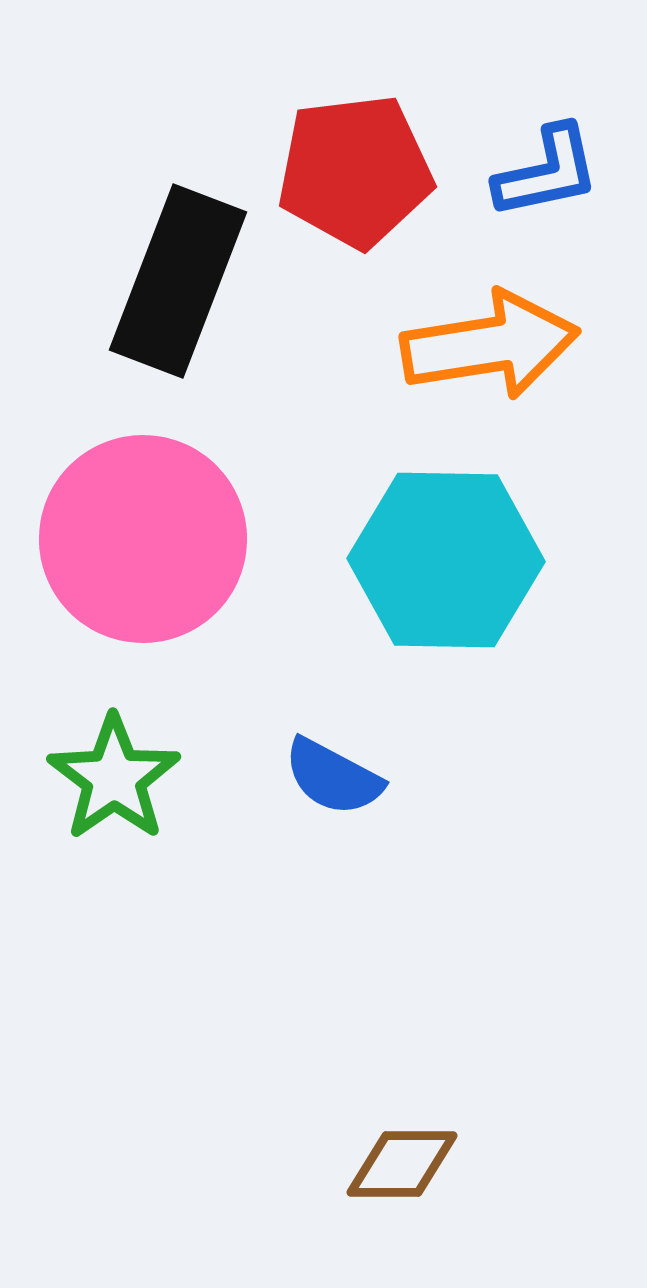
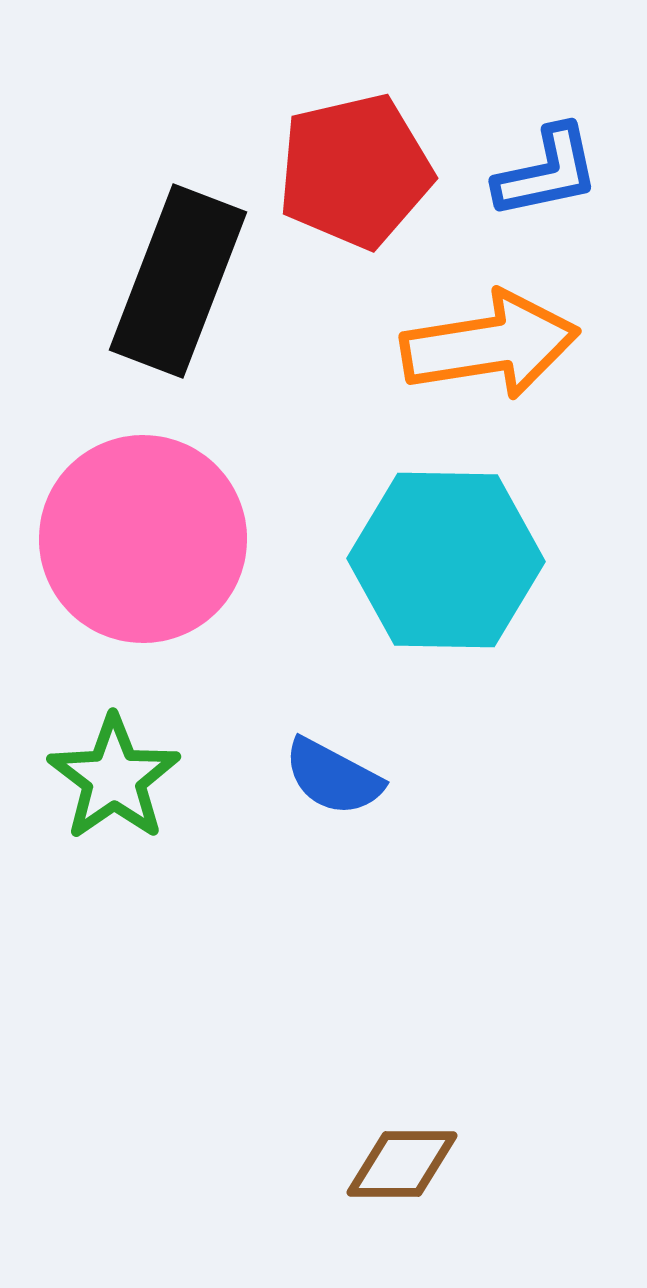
red pentagon: rotated 6 degrees counterclockwise
